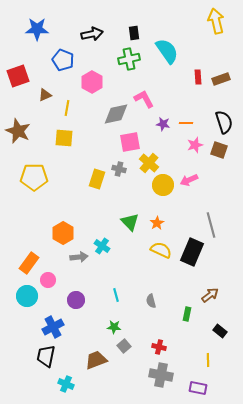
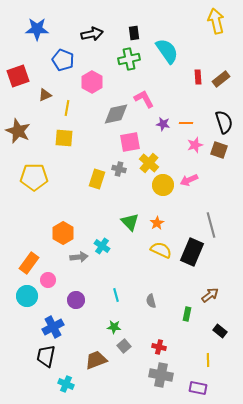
brown rectangle at (221, 79): rotated 18 degrees counterclockwise
